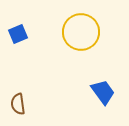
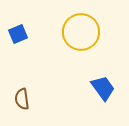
blue trapezoid: moved 4 px up
brown semicircle: moved 4 px right, 5 px up
